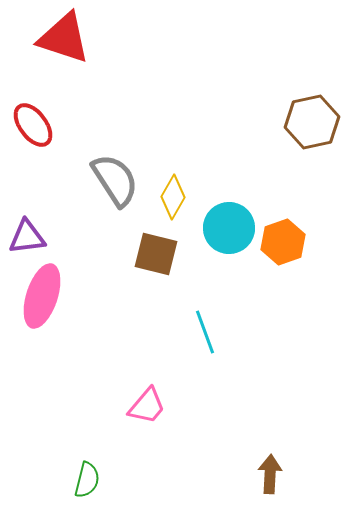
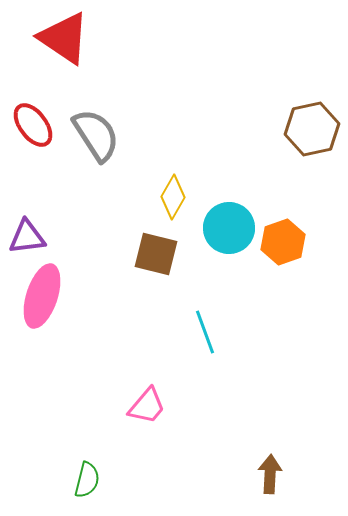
red triangle: rotated 16 degrees clockwise
brown hexagon: moved 7 px down
gray semicircle: moved 19 px left, 45 px up
